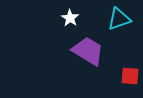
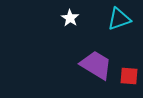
purple trapezoid: moved 8 px right, 14 px down
red square: moved 1 px left
